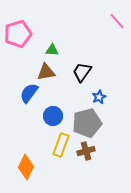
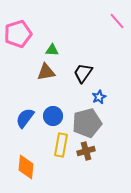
black trapezoid: moved 1 px right, 1 px down
blue semicircle: moved 4 px left, 25 px down
yellow rectangle: rotated 10 degrees counterclockwise
orange diamond: rotated 20 degrees counterclockwise
